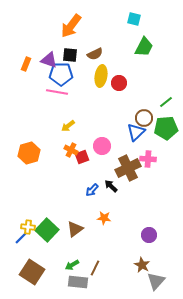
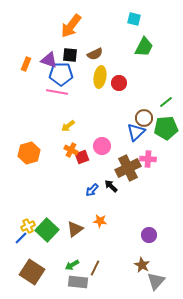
yellow ellipse: moved 1 px left, 1 px down
orange star: moved 4 px left, 3 px down
yellow cross: moved 1 px up; rotated 32 degrees counterclockwise
